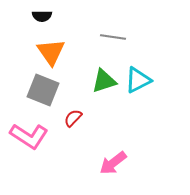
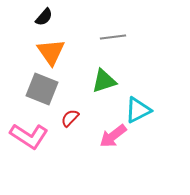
black semicircle: moved 2 px right, 1 px down; rotated 48 degrees counterclockwise
gray line: rotated 15 degrees counterclockwise
cyan triangle: moved 30 px down
gray square: moved 1 px left, 1 px up
red semicircle: moved 3 px left
pink arrow: moved 27 px up
